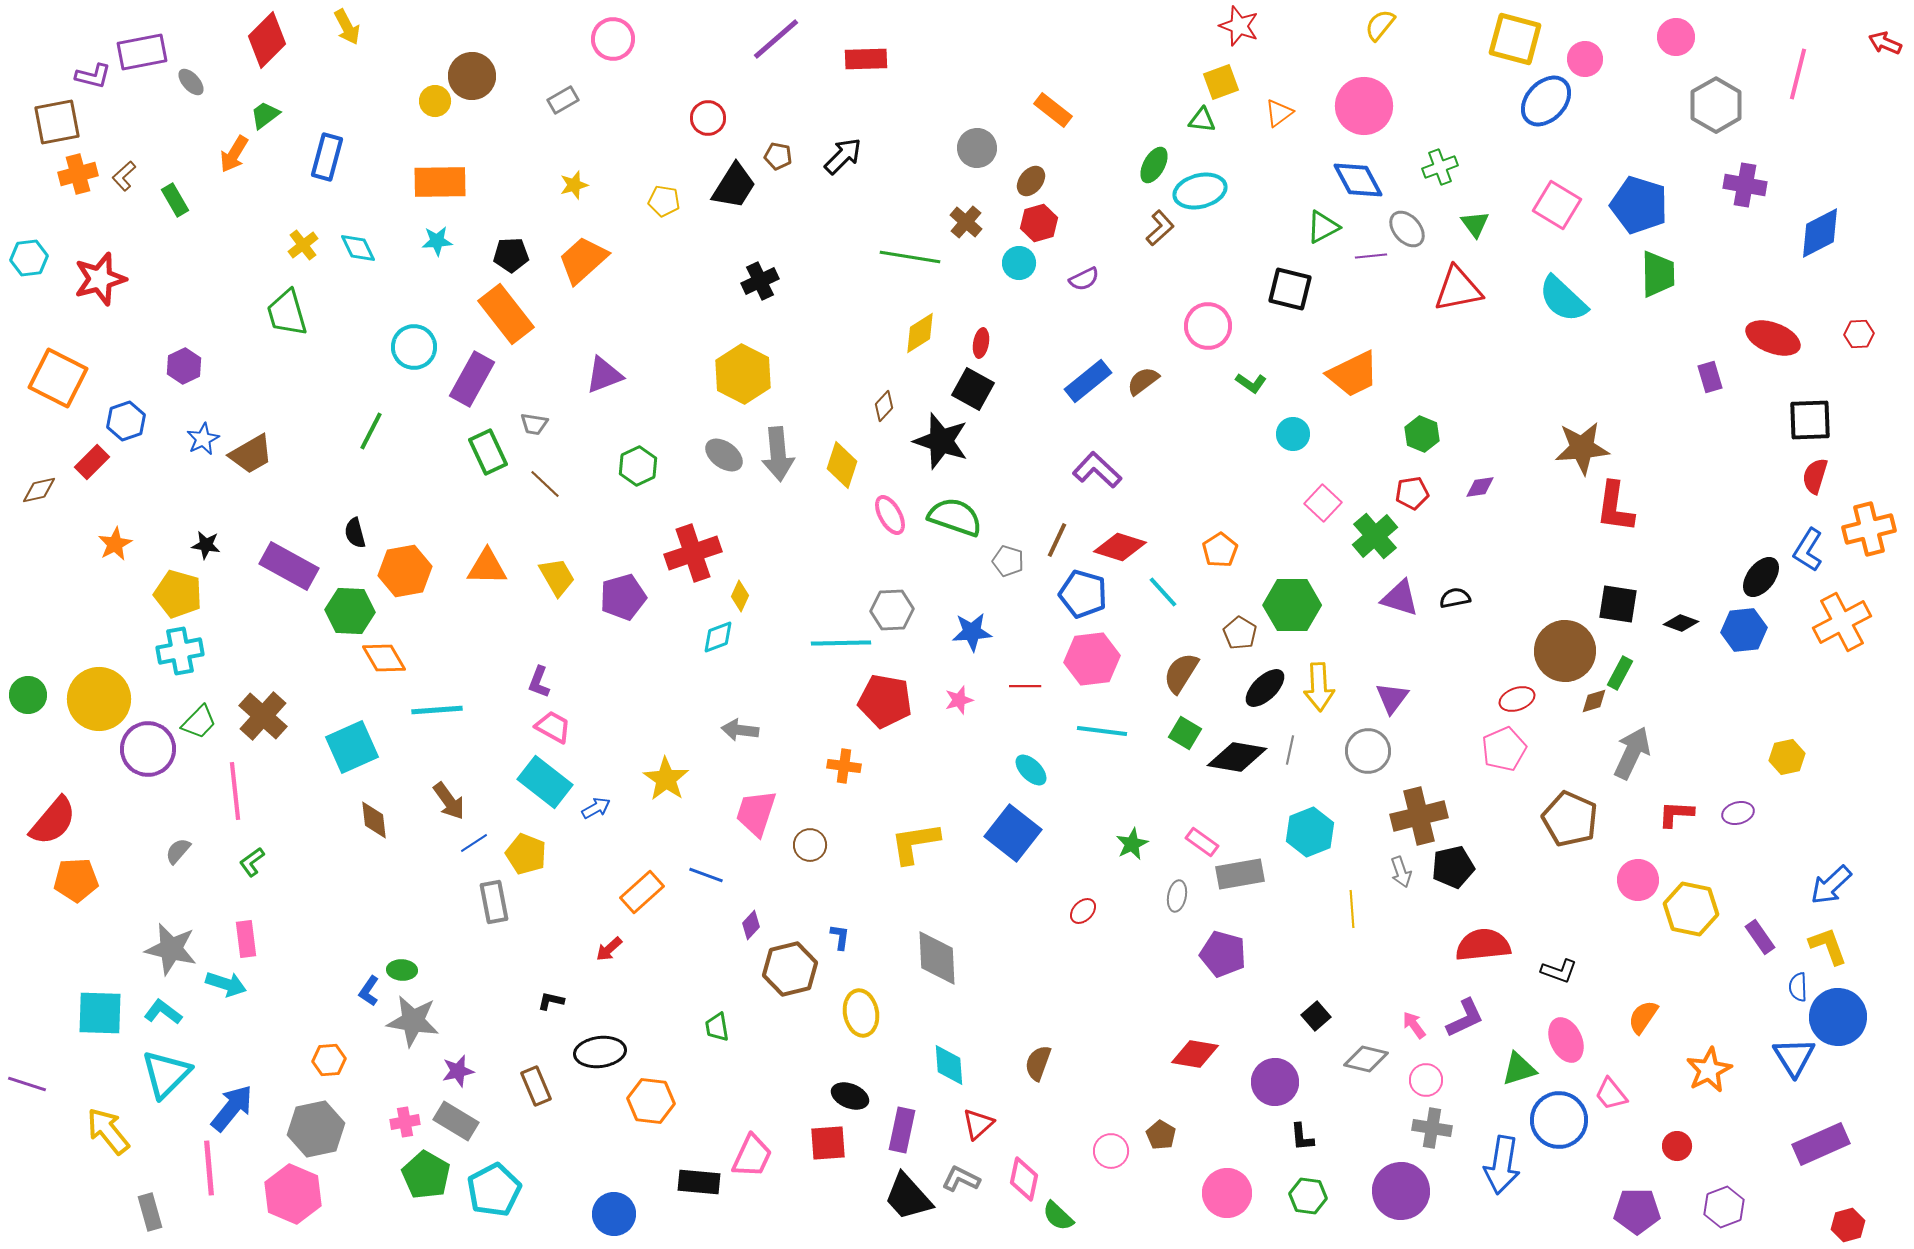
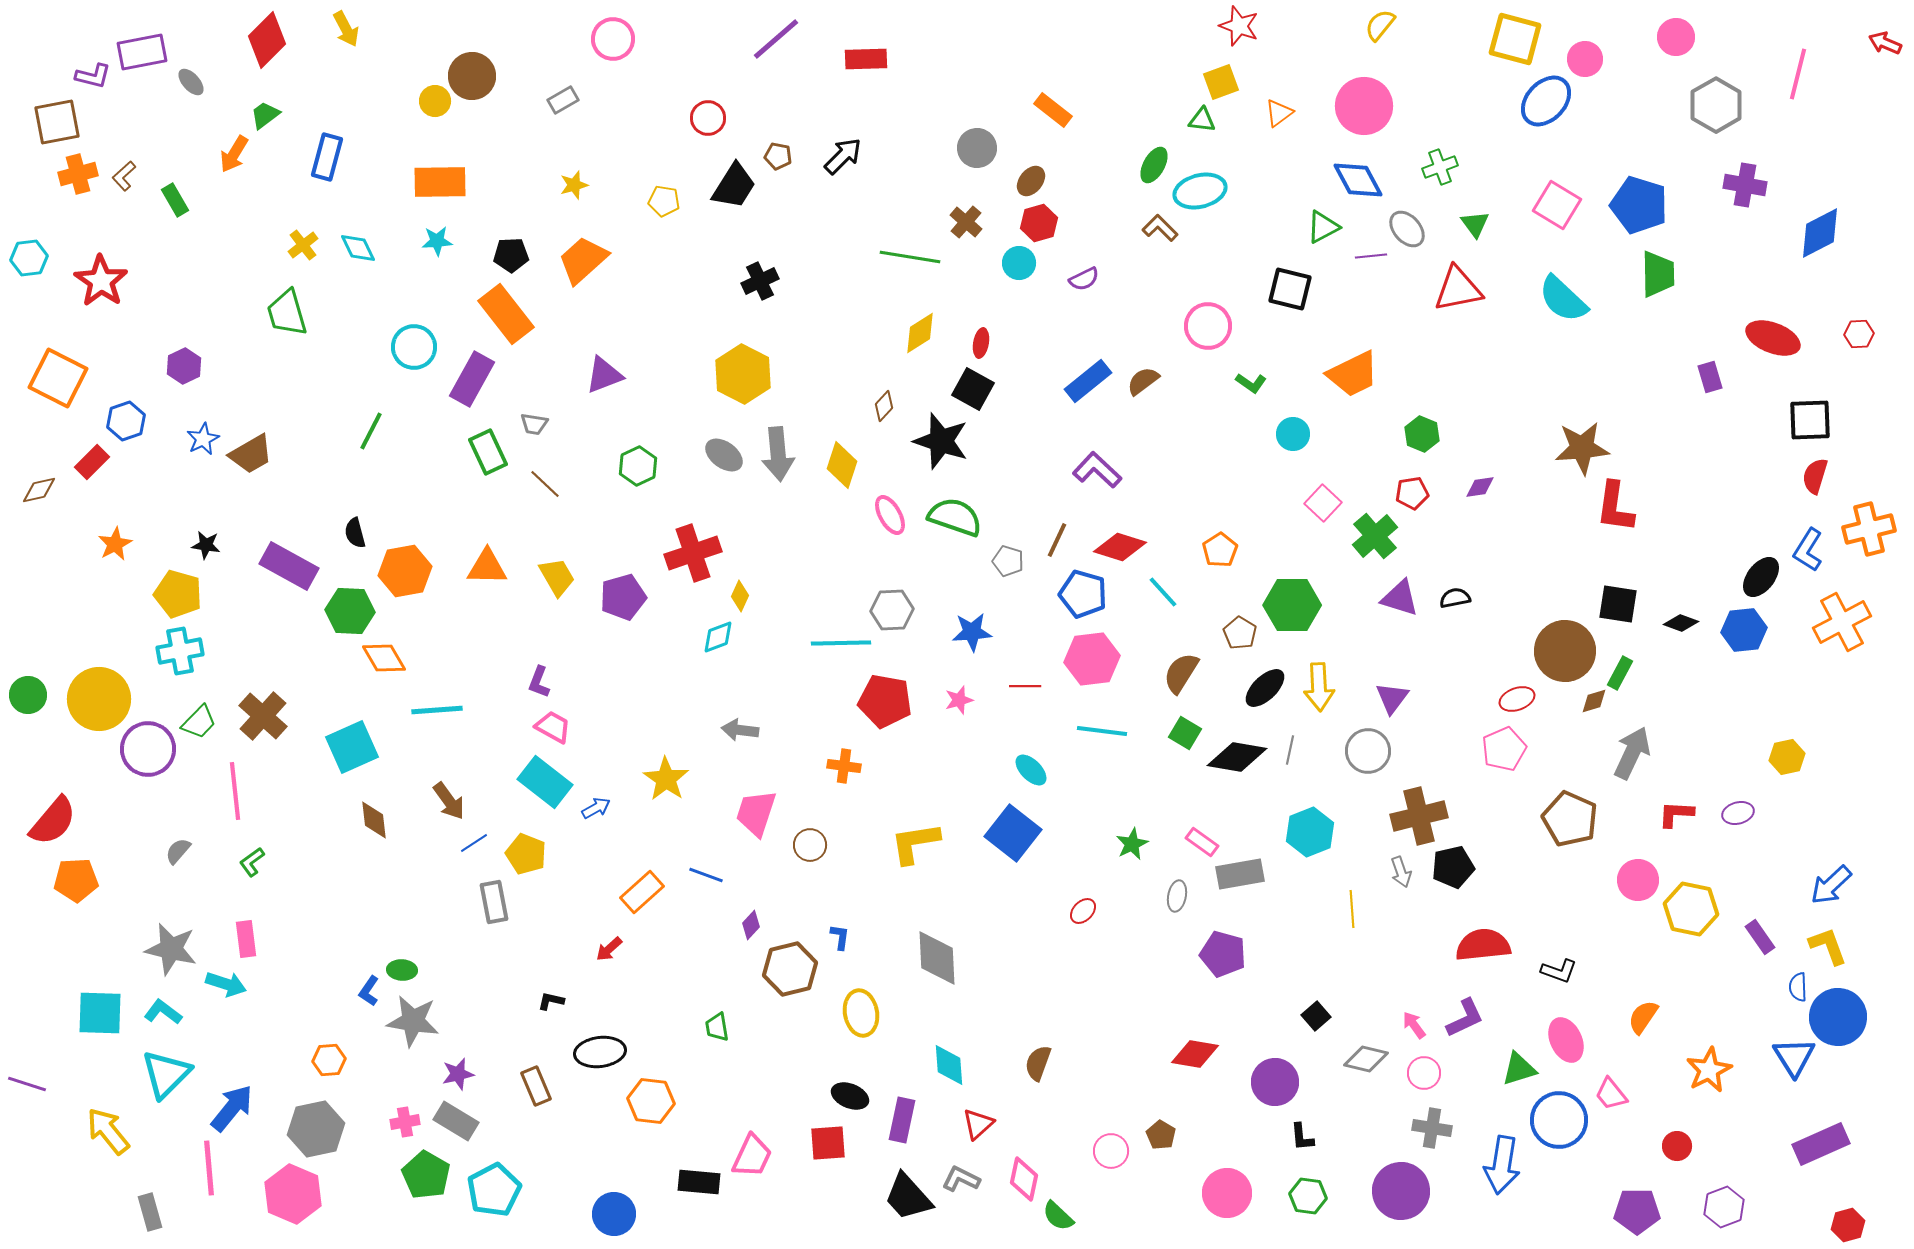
yellow arrow at (347, 27): moved 1 px left, 2 px down
brown L-shape at (1160, 228): rotated 93 degrees counterclockwise
red star at (100, 279): moved 1 px right, 2 px down; rotated 22 degrees counterclockwise
purple star at (458, 1071): moved 3 px down
pink circle at (1426, 1080): moved 2 px left, 7 px up
purple rectangle at (902, 1130): moved 10 px up
